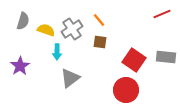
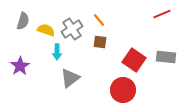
red circle: moved 3 px left
